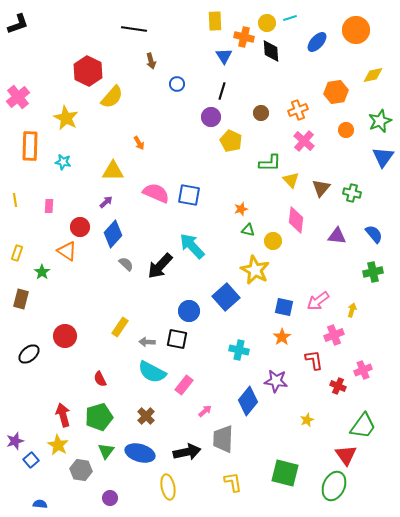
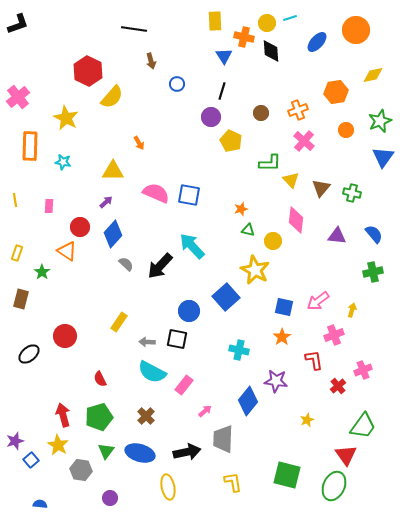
yellow rectangle at (120, 327): moved 1 px left, 5 px up
red cross at (338, 386): rotated 28 degrees clockwise
green square at (285, 473): moved 2 px right, 2 px down
